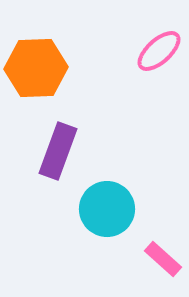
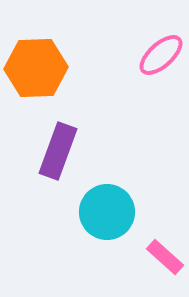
pink ellipse: moved 2 px right, 4 px down
cyan circle: moved 3 px down
pink rectangle: moved 2 px right, 2 px up
